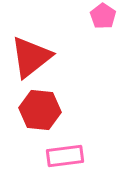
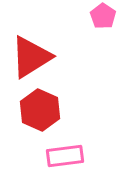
red triangle: rotated 6 degrees clockwise
red hexagon: rotated 18 degrees clockwise
